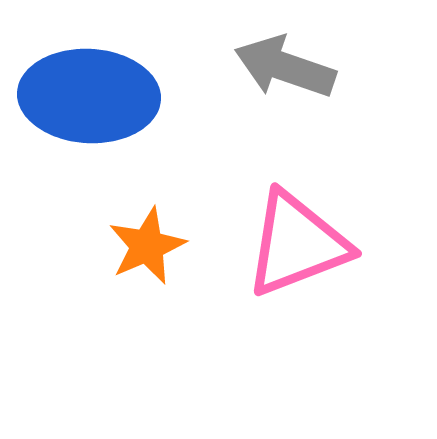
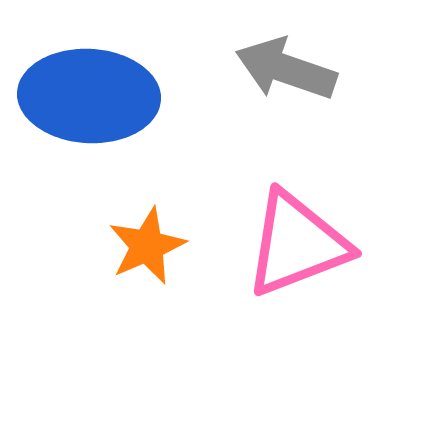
gray arrow: moved 1 px right, 2 px down
